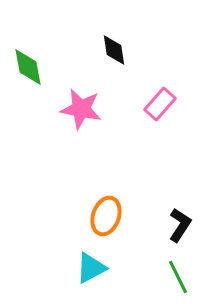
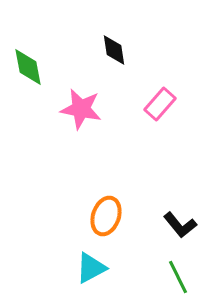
black L-shape: rotated 108 degrees clockwise
